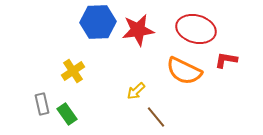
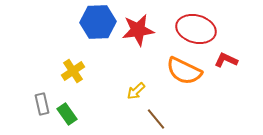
red L-shape: rotated 15 degrees clockwise
brown line: moved 2 px down
